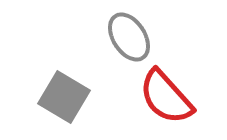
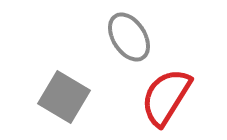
red semicircle: rotated 74 degrees clockwise
